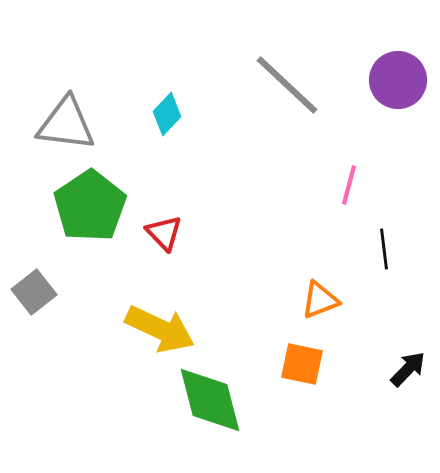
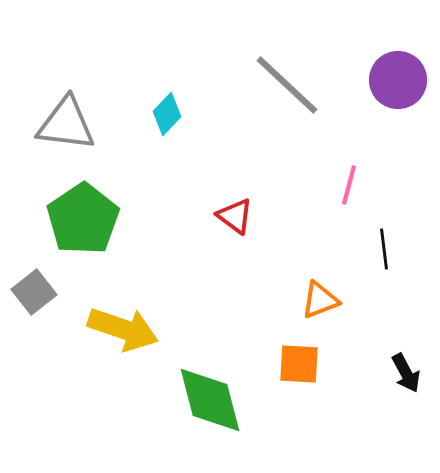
green pentagon: moved 7 px left, 13 px down
red triangle: moved 71 px right, 17 px up; rotated 9 degrees counterclockwise
yellow arrow: moved 37 px left; rotated 6 degrees counterclockwise
orange square: moved 3 px left; rotated 9 degrees counterclockwise
black arrow: moved 2 px left, 4 px down; rotated 108 degrees clockwise
